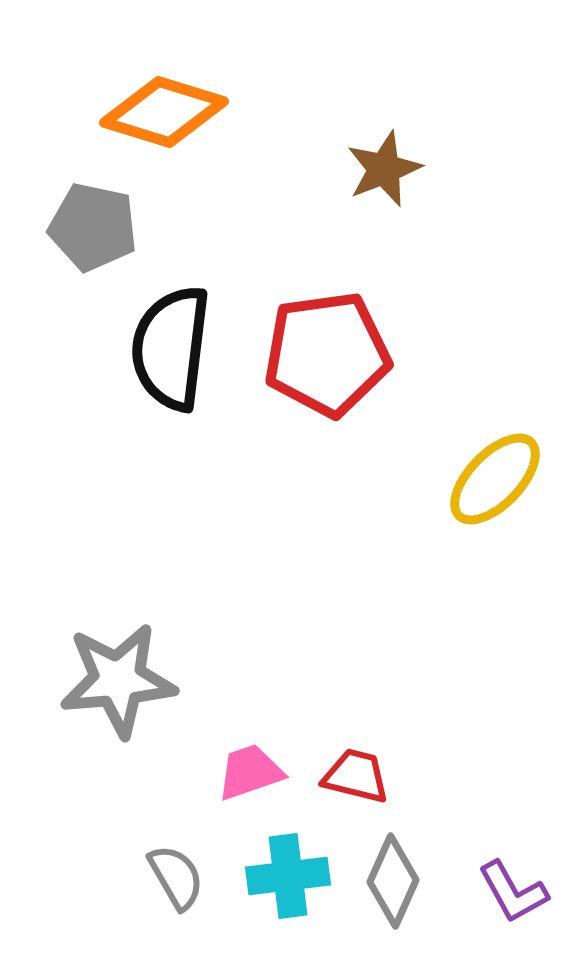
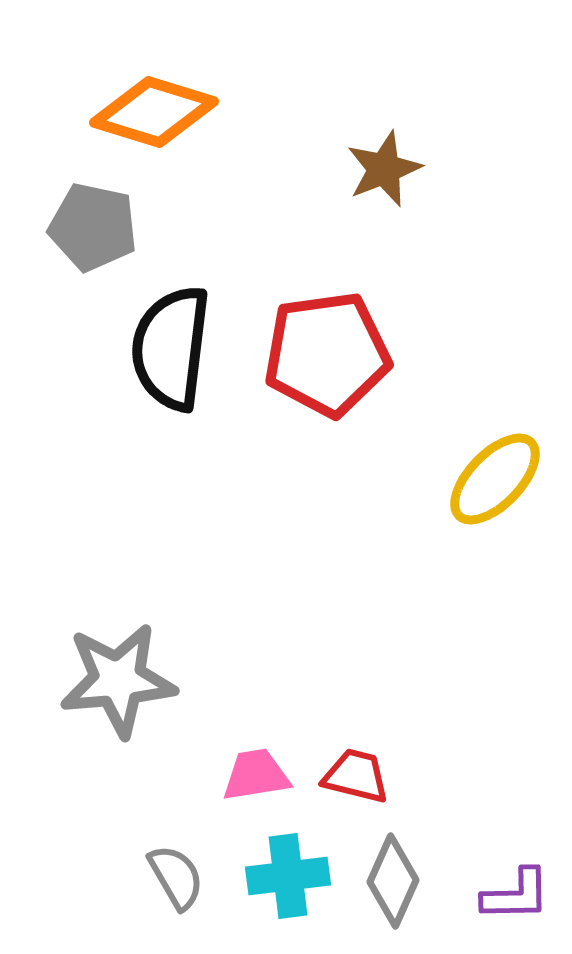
orange diamond: moved 10 px left
pink trapezoid: moved 6 px right, 3 px down; rotated 10 degrees clockwise
purple L-shape: moved 3 px right, 3 px down; rotated 62 degrees counterclockwise
